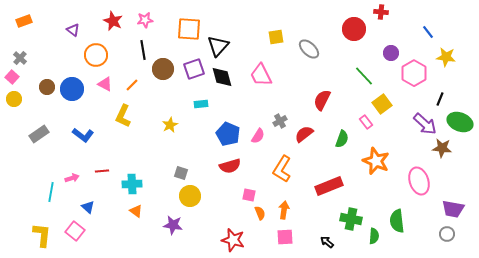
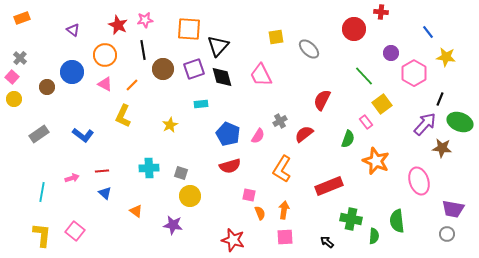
orange rectangle at (24, 21): moved 2 px left, 3 px up
red star at (113, 21): moved 5 px right, 4 px down
orange circle at (96, 55): moved 9 px right
blue circle at (72, 89): moved 17 px up
purple arrow at (425, 124): rotated 90 degrees counterclockwise
green semicircle at (342, 139): moved 6 px right
cyan cross at (132, 184): moved 17 px right, 16 px up
cyan line at (51, 192): moved 9 px left
blue triangle at (88, 207): moved 17 px right, 14 px up
